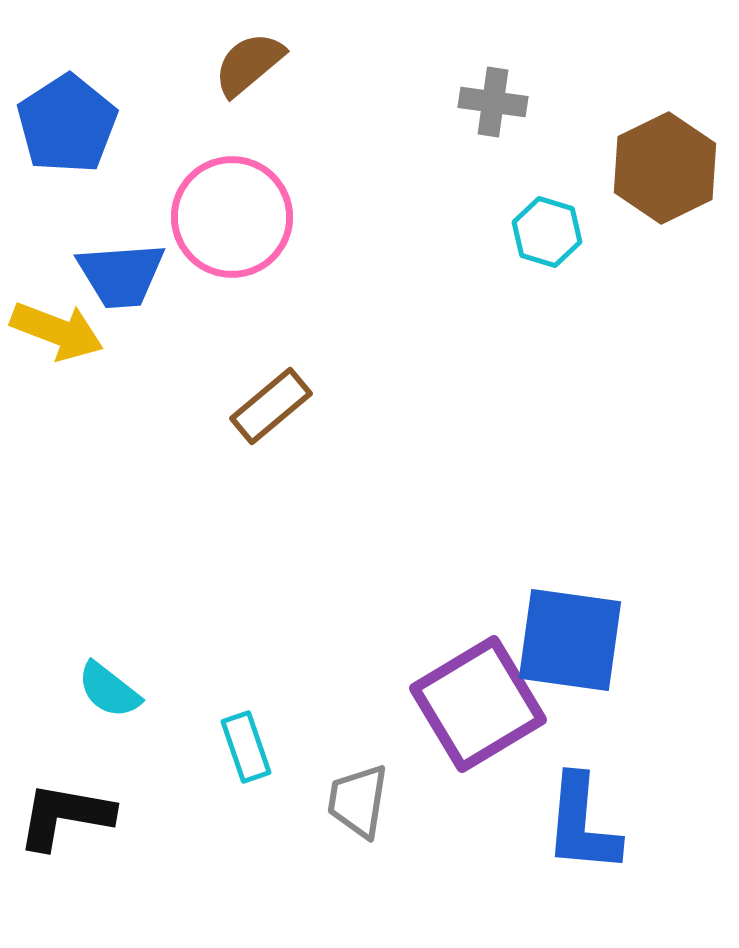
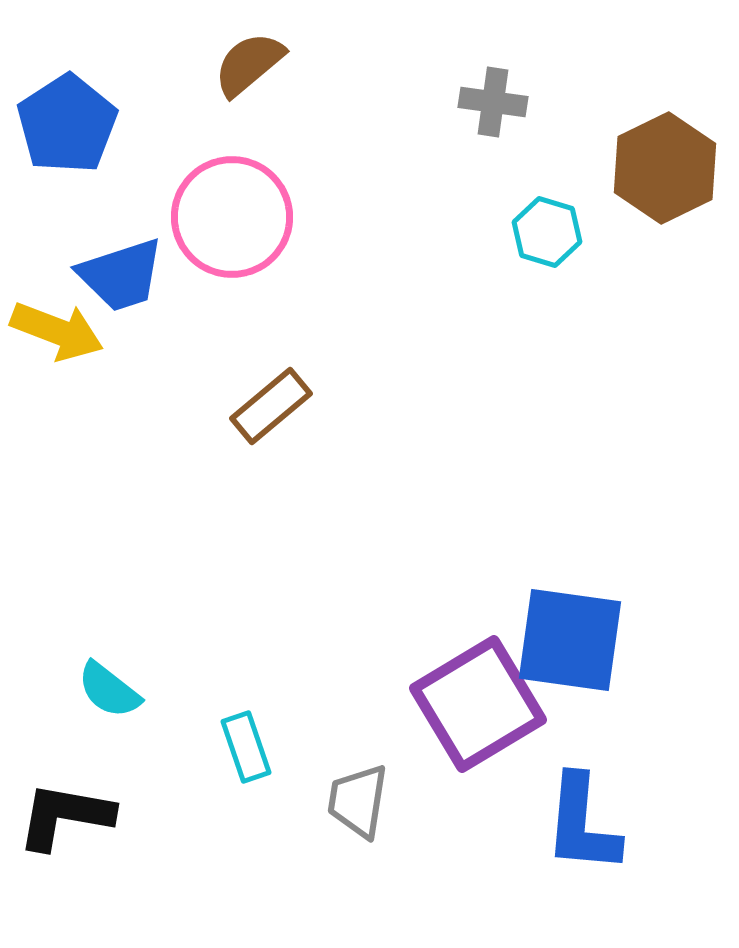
blue trapezoid: rotated 14 degrees counterclockwise
